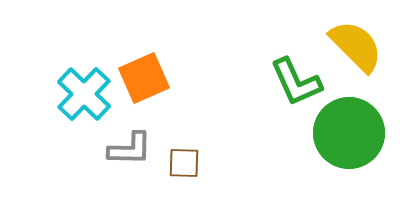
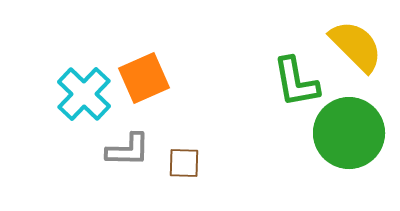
green L-shape: rotated 14 degrees clockwise
gray L-shape: moved 2 px left, 1 px down
